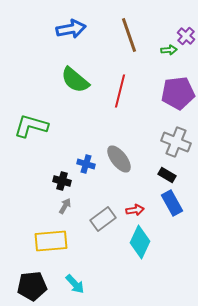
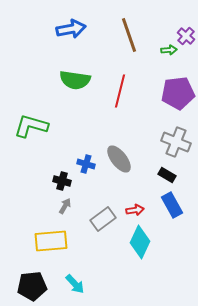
green semicircle: rotated 32 degrees counterclockwise
blue rectangle: moved 2 px down
